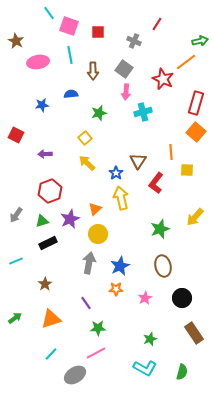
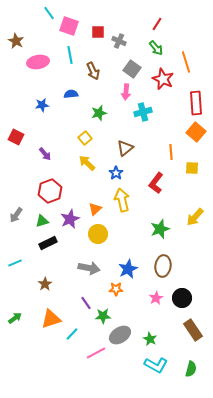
gray cross at (134, 41): moved 15 px left
green arrow at (200, 41): moved 44 px left, 7 px down; rotated 63 degrees clockwise
orange line at (186, 62): rotated 70 degrees counterclockwise
gray square at (124, 69): moved 8 px right
brown arrow at (93, 71): rotated 24 degrees counterclockwise
red rectangle at (196, 103): rotated 20 degrees counterclockwise
red square at (16, 135): moved 2 px down
purple arrow at (45, 154): rotated 128 degrees counterclockwise
brown triangle at (138, 161): moved 13 px left, 13 px up; rotated 18 degrees clockwise
yellow square at (187, 170): moved 5 px right, 2 px up
yellow arrow at (121, 198): moved 1 px right, 2 px down
cyan line at (16, 261): moved 1 px left, 2 px down
gray arrow at (89, 263): moved 5 px down; rotated 90 degrees clockwise
blue star at (120, 266): moved 8 px right, 3 px down
brown ellipse at (163, 266): rotated 20 degrees clockwise
pink star at (145, 298): moved 11 px right
green star at (98, 328): moved 5 px right, 12 px up
brown rectangle at (194, 333): moved 1 px left, 3 px up
green star at (150, 339): rotated 24 degrees counterclockwise
cyan line at (51, 354): moved 21 px right, 20 px up
cyan L-shape at (145, 368): moved 11 px right, 3 px up
green semicircle at (182, 372): moved 9 px right, 3 px up
gray ellipse at (75, 375): moved 45 px right, 40 px up
